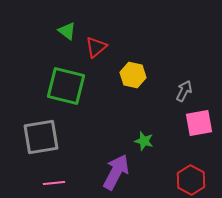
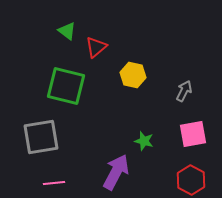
pink square: moved 6 px left, 11 px down
